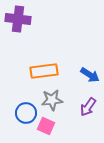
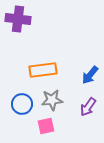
orange rectangle: moved 1 px left, 1 px up
blue arrow: rotated 96 degrees clockwise
blue circle: moved 4 px left, 9 px up
pink square: rotated 36 degrees counterclockwise
